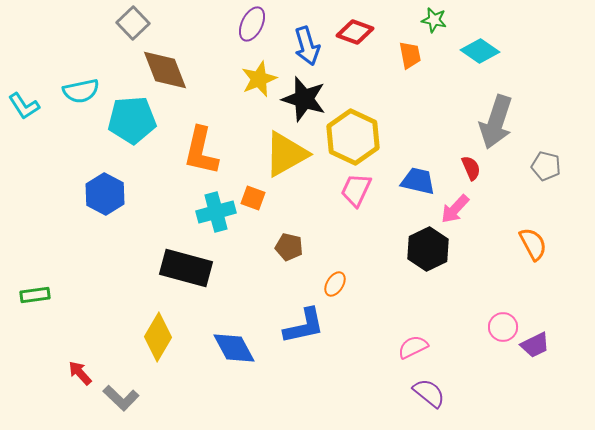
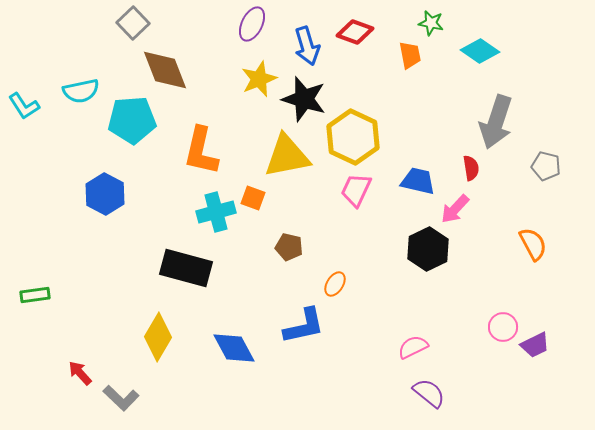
green star: moved 3 px left, 3 px down
yellow triangle: moved 1 px right, 2 px down; rotated 18 degrees clockwise
red semicircle: rotated 15 degrees clockwise
